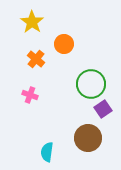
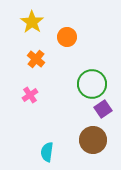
orange circle: moved 3 px right, 7 px up
green circle: moved 1 px right
pink cross: rotated 35 degrees clockwise
brown circle: moved 5 px right, 2 px down
